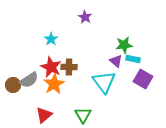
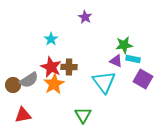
purple triangle: rotated 16 degrees counterclockwise
red triangle: moved 21 px left; rotated 30 degrees clockwise
